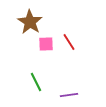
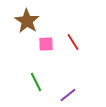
brown star: moved 3 px left, 1 px up
red line: moved 4 px right
purple line: moved 1 px left; rotated 30 degrees counterclockwise
